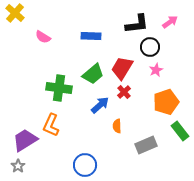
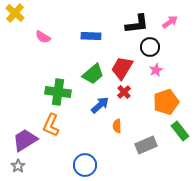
green cross: moved 1 px left, 4 px down
